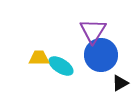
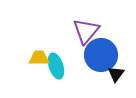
purple triangle: moved 7 px left; rotated 8 degrees clockwise
cyan ellipse: moved 5 px left; rotated 40 degrees clockwise
black triangle: moved 4 px left, 9 px up; rotated 24 degrees counterclockwise
